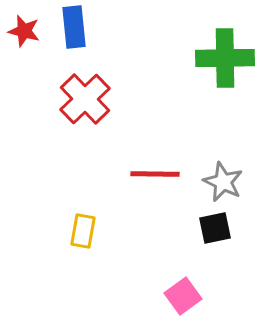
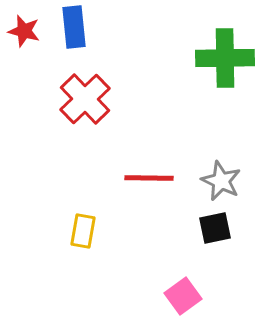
red line: moved 6 px left, 4 px down
gray star: moved 2 px left, 1 px up
